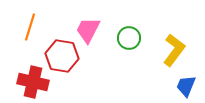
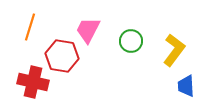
green circle: moved 2 px right, 3 px down
blue trapezoid: rotated 25 degrees counterclockwise
